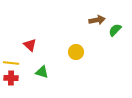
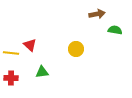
brown arrow: moved 6 px up
green semicircle: rotated 56 degrees clockwise
yellow circle: moved 3 px up
yellow line: moved 10 px up
green triangle: rotated 24 degrees counterclockwise
